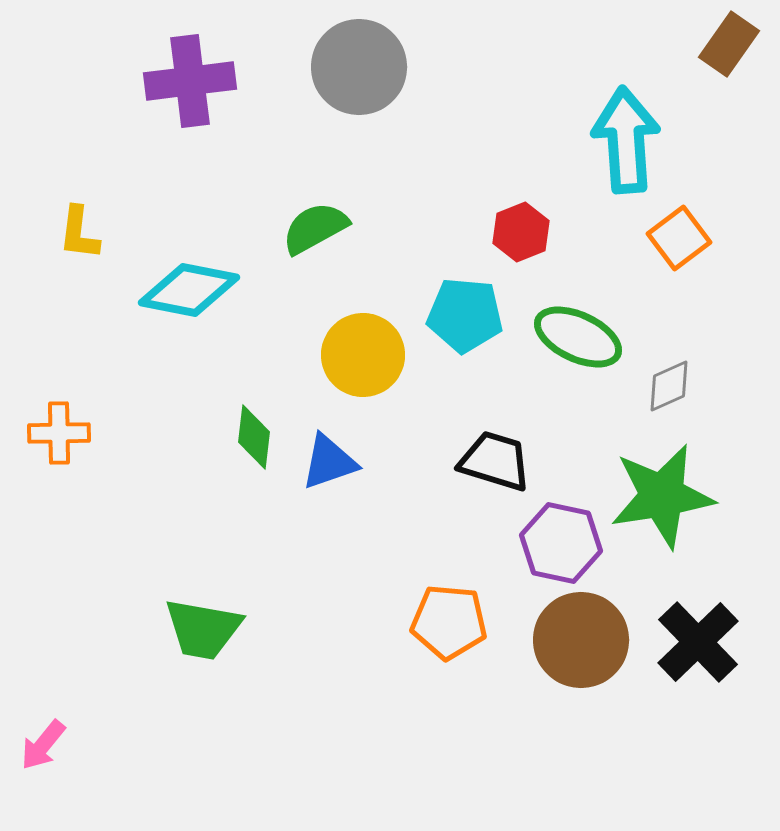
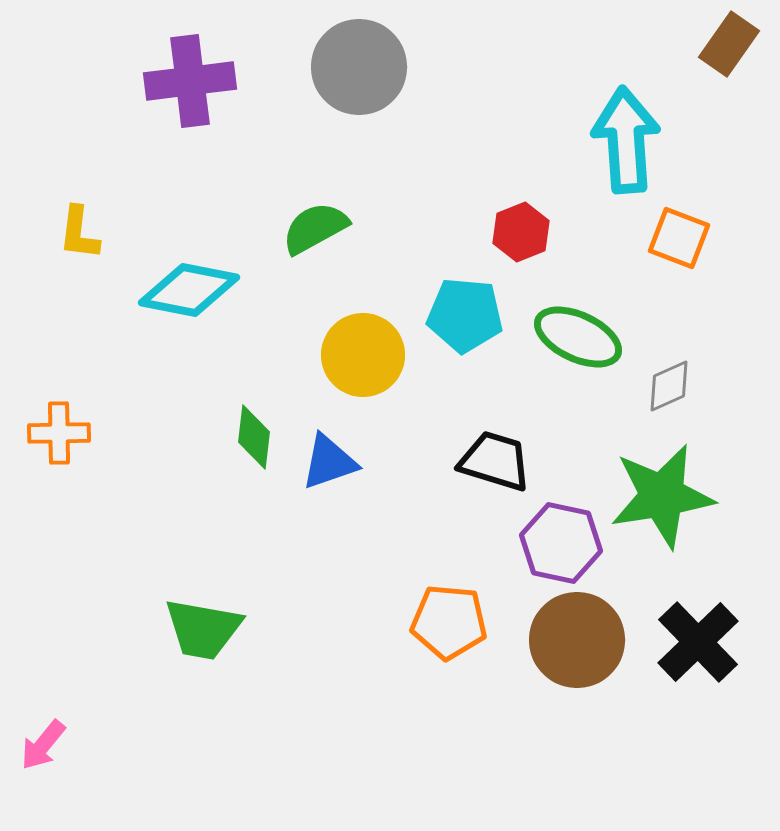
orange square: rotated 32 degrees counterclockwise
brown circle: moved 4 px left
